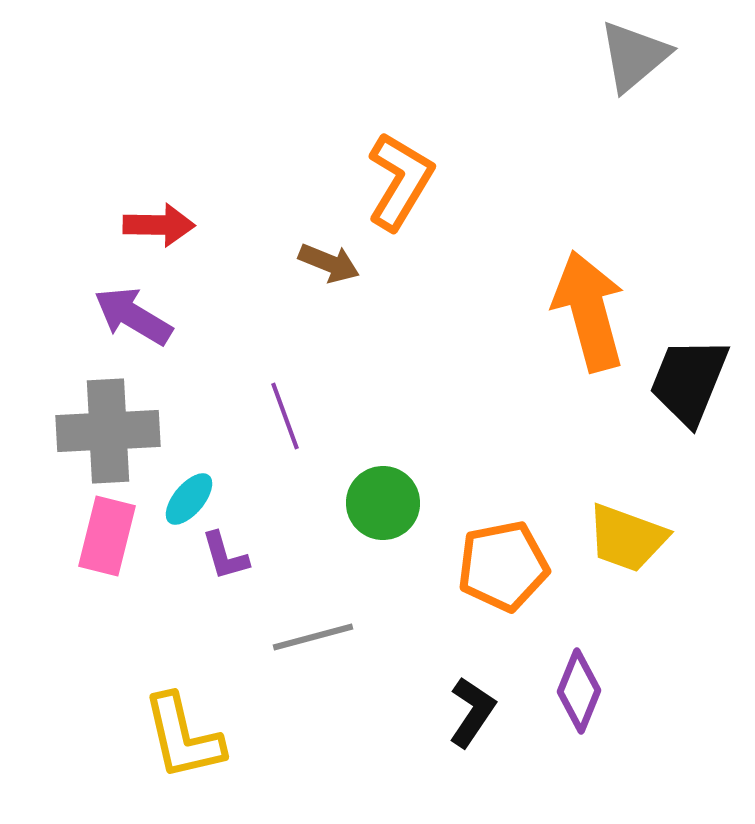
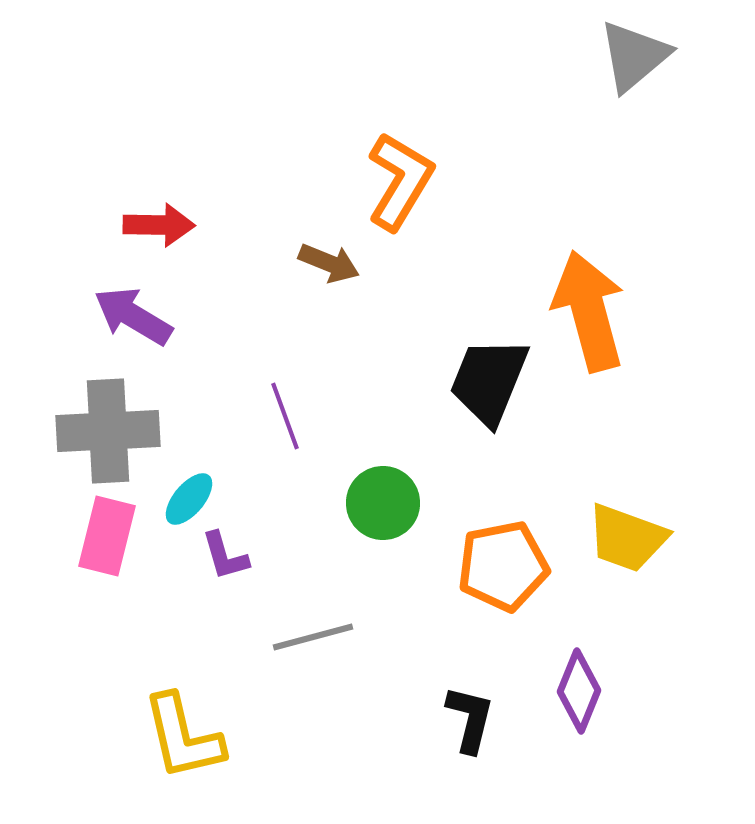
black trapezoid: moved 200 px left
black L-shape: moved 2 px left, 7 px down; rotated 20 degrees counterclockwise
